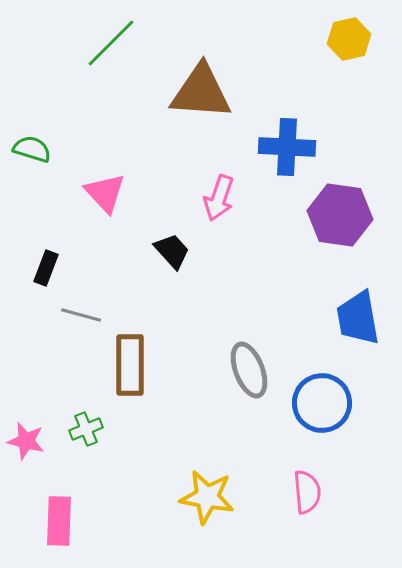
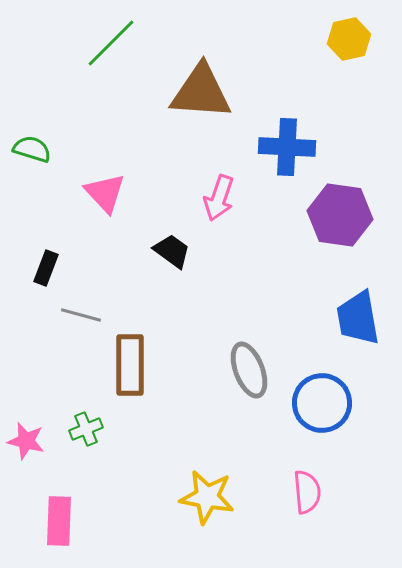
black trapezoid: rotated 12 degrees counterclockwise
